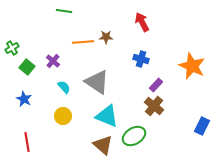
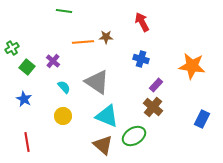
orange star: rotated 16 degrees counterclockwise
brown cross: moved 1 px left, 1 px down
blue rectangle: moved 7 px up
